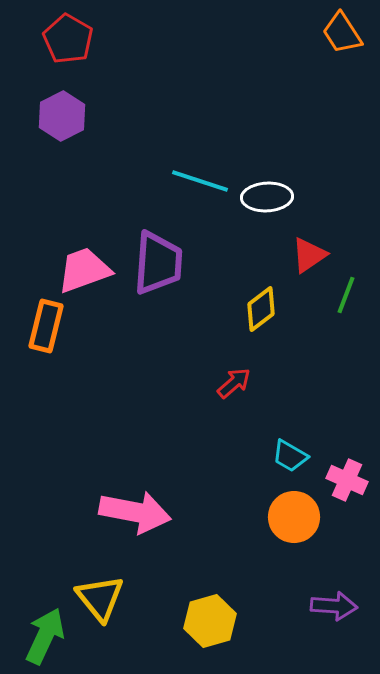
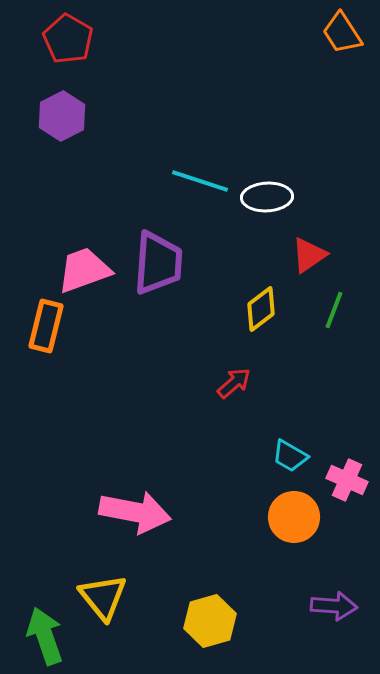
green line: moved 12 px left, 15 px down
yellow triangle: moved 3 px right, 1 px up
green arrow: rotated 44 degrees counterclockwise
